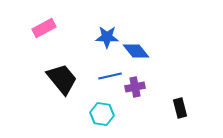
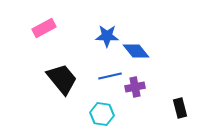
blue star: moved 1 px up
